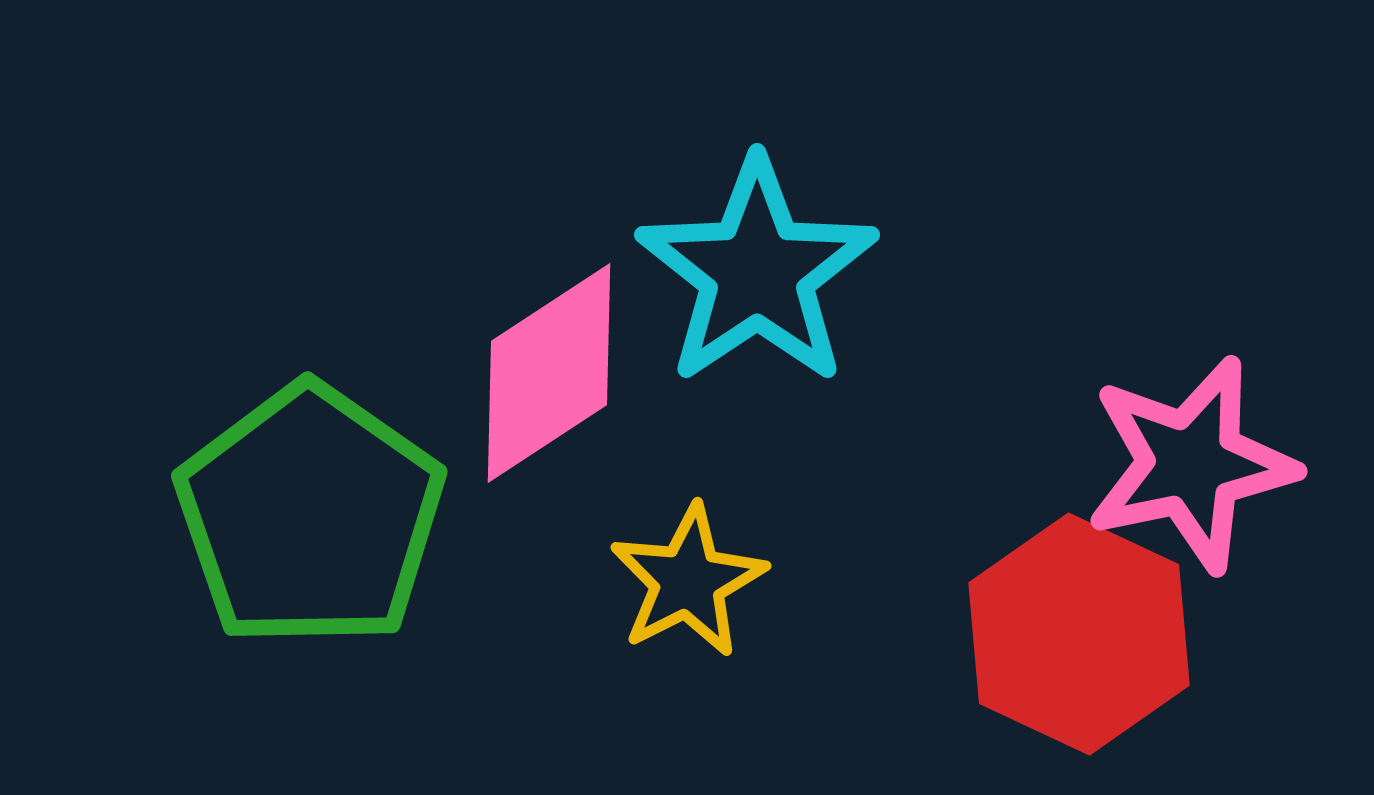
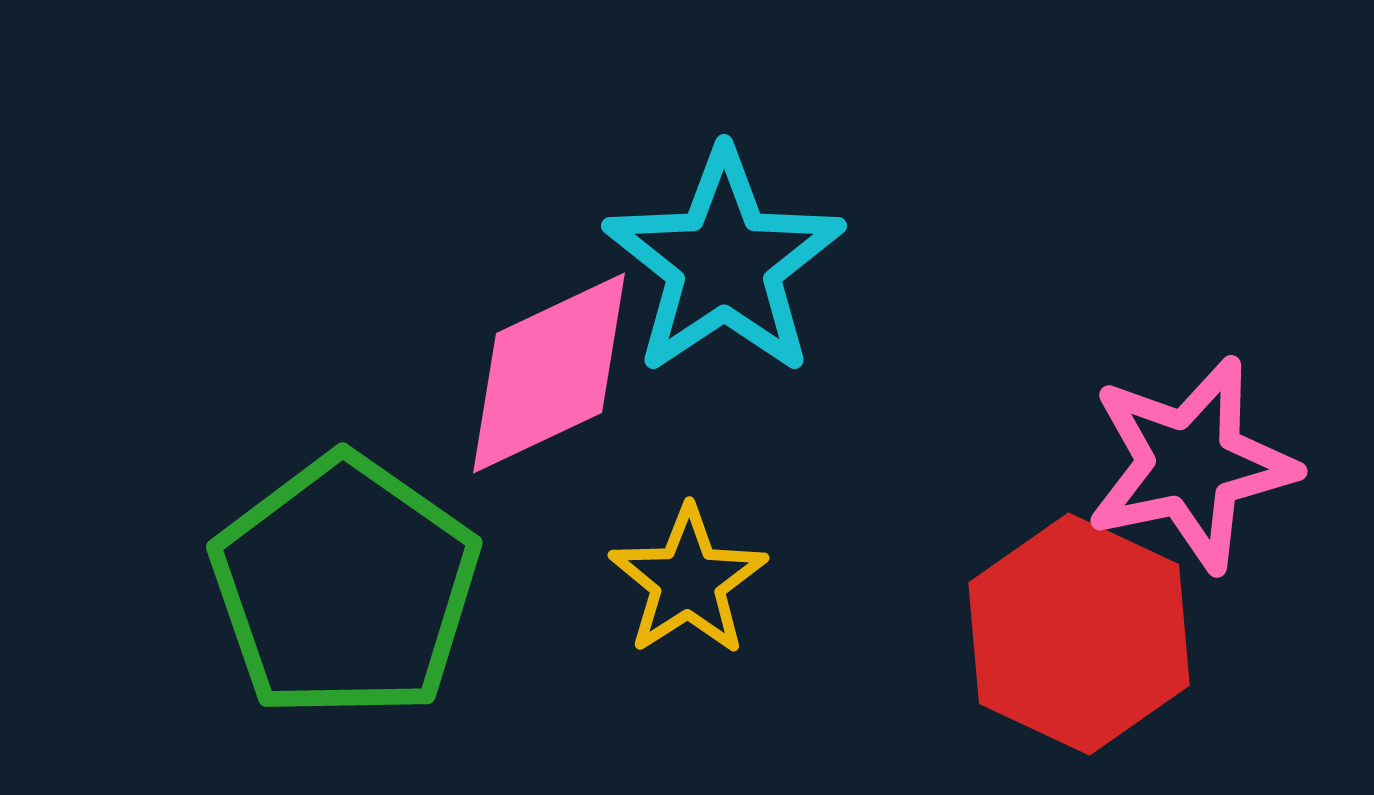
cyan star: moved 33 px left, 9 px up
pink diamond: rotated 8 degrees clockwise
green pentagon: moved 35 px right, 71 px down
yellow star: rotated 6 degrees counterclockwise
